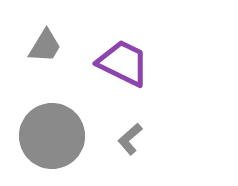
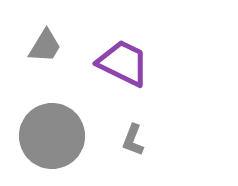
gray L-shape: moved 3 px right, 1 px down; rotated 28 degrees counterclockwise
